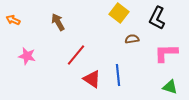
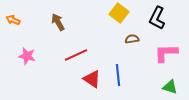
red line: rotated 25 degrees clockwise
